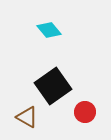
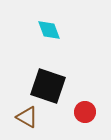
cyan diamond: rotated 20 degrees clockwise
black square: moved 5 px left; rotated 36 degrees counterclockwise
